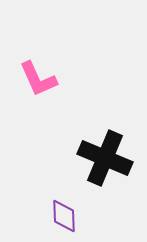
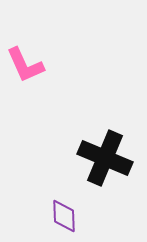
pink L-shape: moved 13 px left, 14 px up
